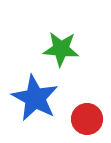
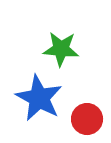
blue star: moved 4 px right
